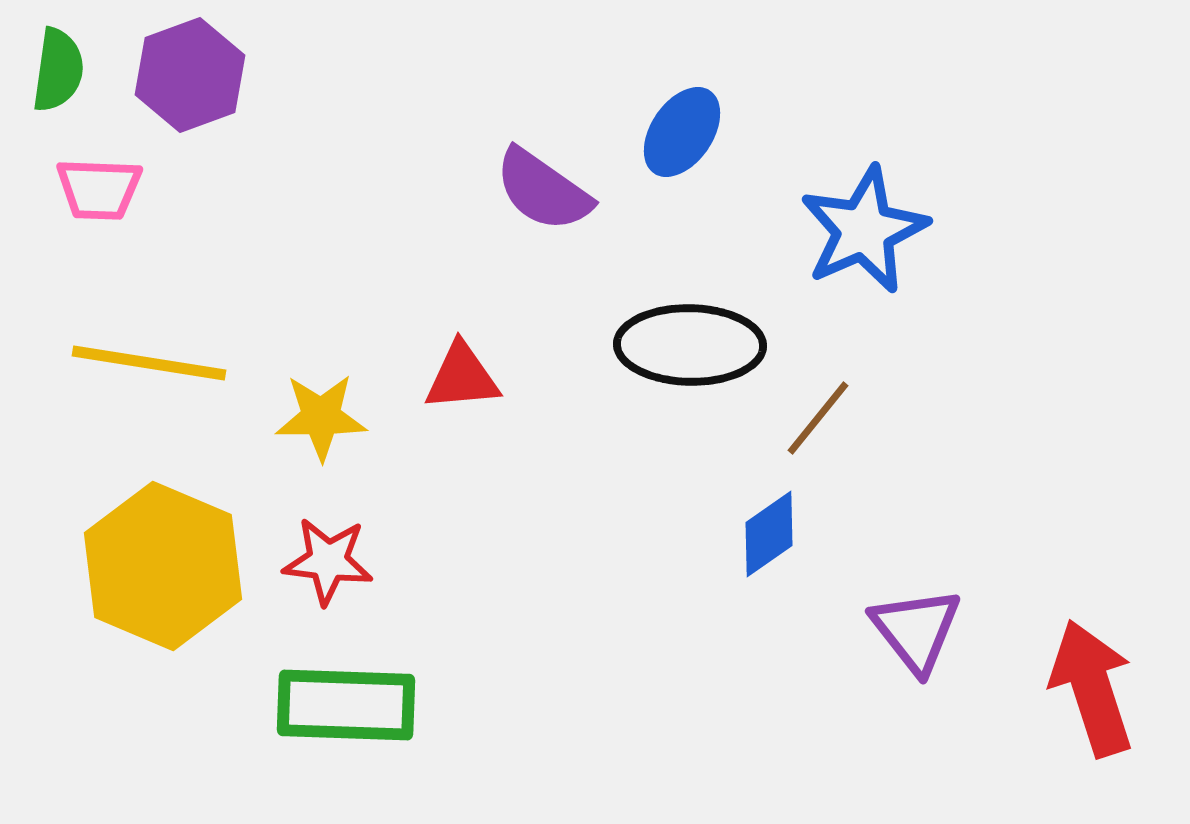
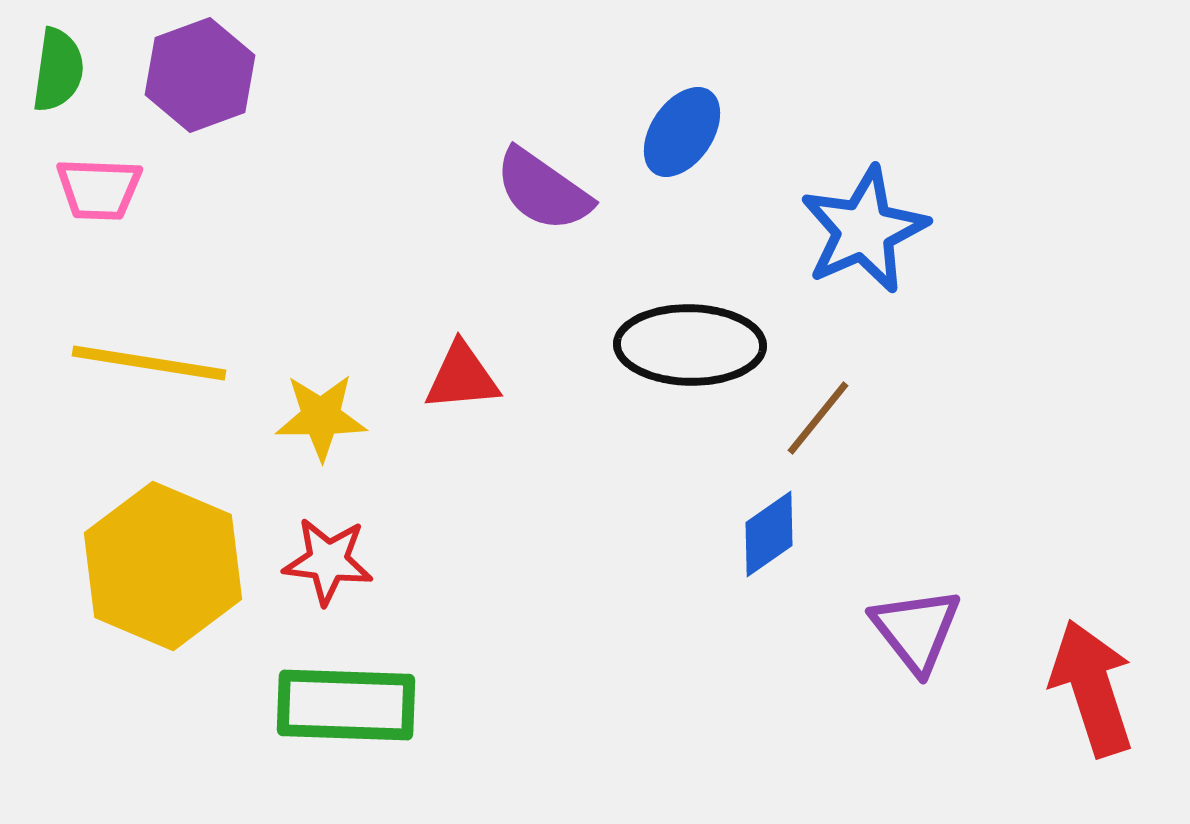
purple hexagon: moved 10 px right
